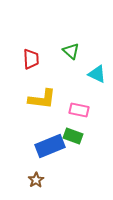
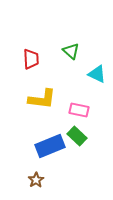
green rectangle: moved 4 px right; rotated 24 degrees clockwise
